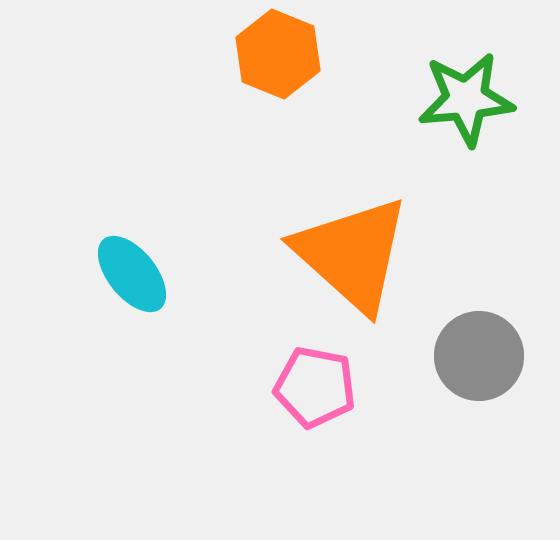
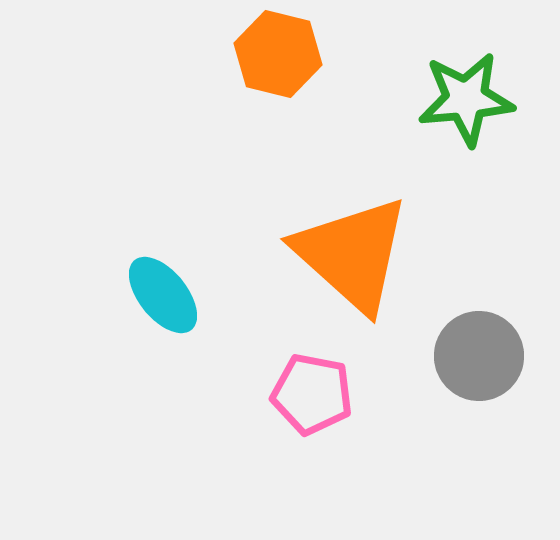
orange hexagon: rotated 8 degrees counterclockwise
cyan ellipse: moved 31 px right, 21 px down
pink pentagon: moved 3 px left, 7 px down
